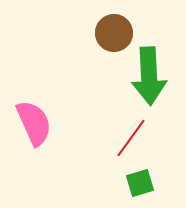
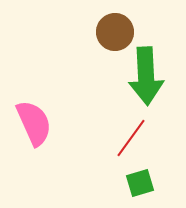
brown circle: moved 1 px right, 1 px up
green arrow: moved 3 px left
